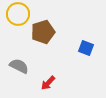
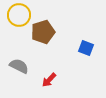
yellow circle: moved 1 px right, 1 px down
red arrow: moved 1 px right, 3 px up
